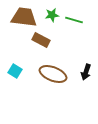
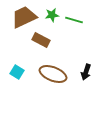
brown trapezoid: rotated 32 degrees counterclockwise
cyan square: moved 2 px right, 1 px down
